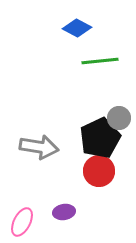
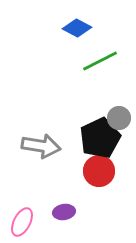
green line: rotated 21 degrees counterclockwise
gray arrow: moved 2 px right, 1 px up
